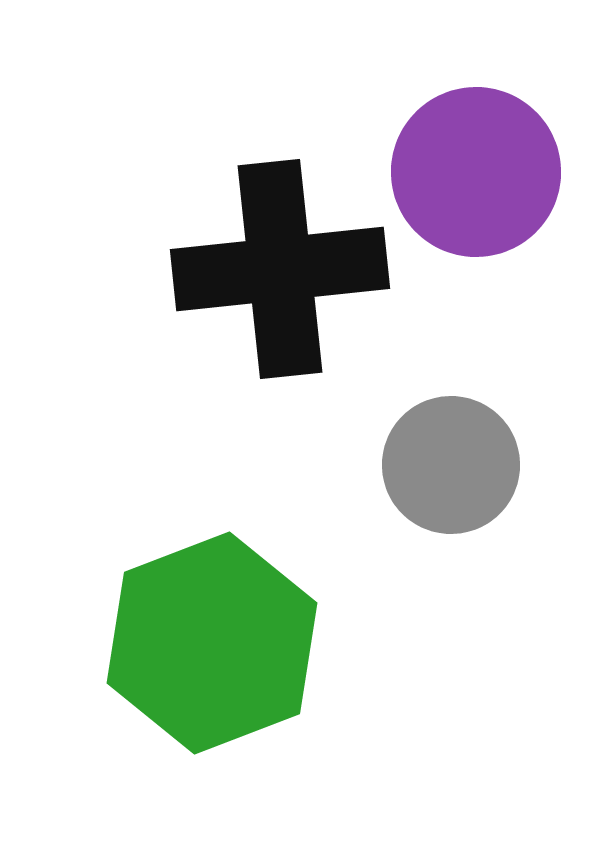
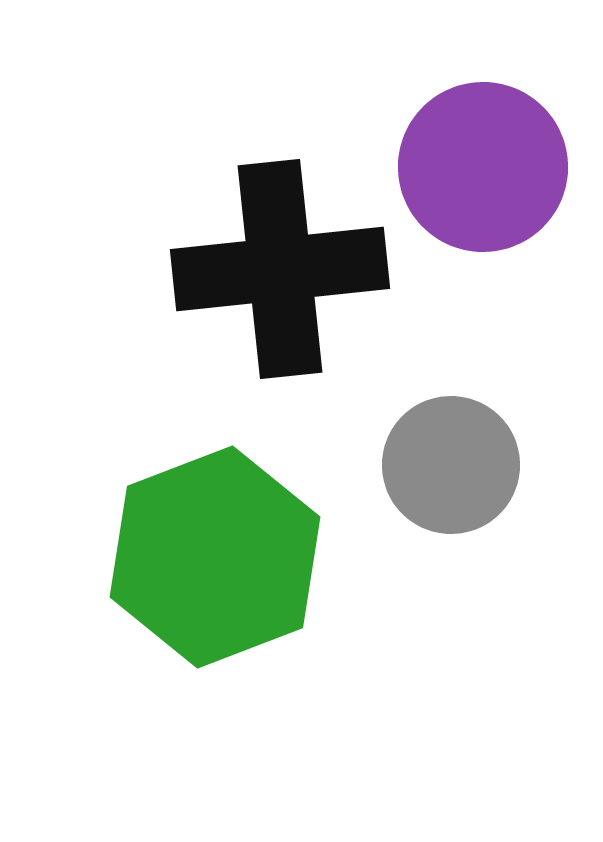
purple circle: moved 7 px right, 5 px up
green hexagon: moved 3 px right, 86 px up
